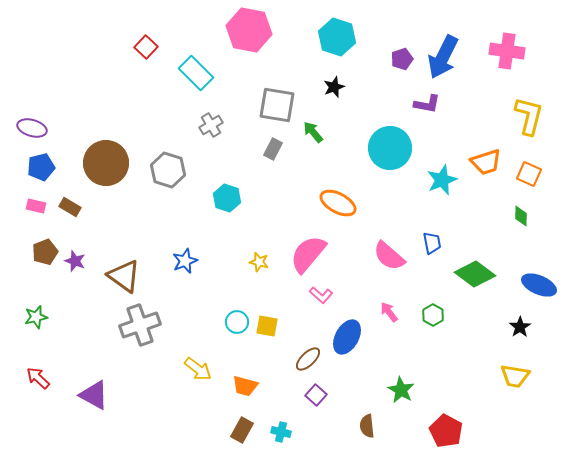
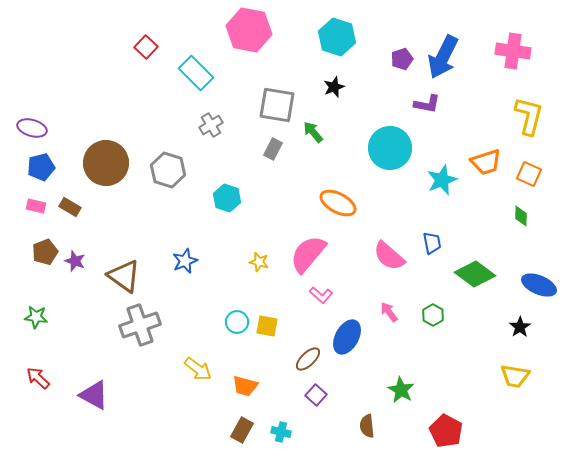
pink cross at (507, 51): moved 6 px right
green star at (36, 317): rotated 20 degrees clockwise
